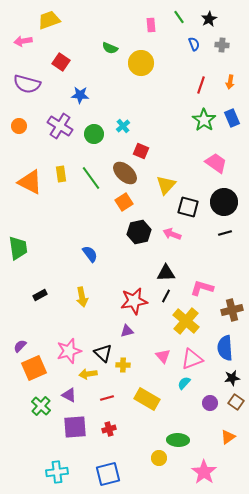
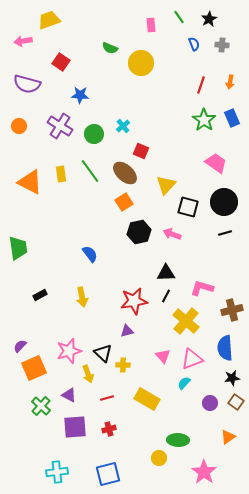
green line at (91, 178): moved 1 px left, 7 px up
yellow arrow at (88, 374): rotated 102 degrees counterclockwise
